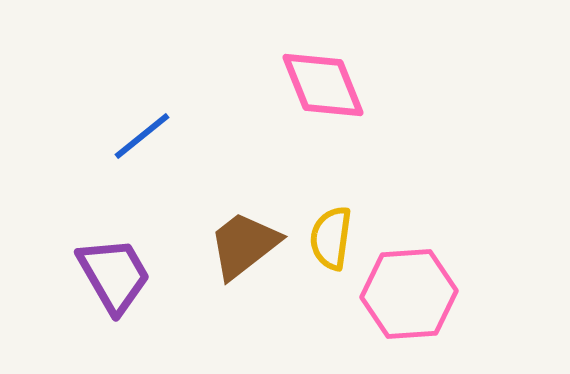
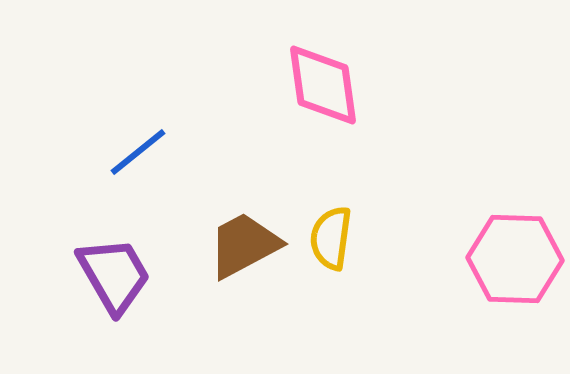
pink diamond: rotated 14 degrees clockwise
blue line: moved 4 px left, 16 px down
brown trapezoid: rotated 10 degrees clockwise
pink hexagon: moved 106 px right, 35 px up; rotated 6 degrees clockwise
